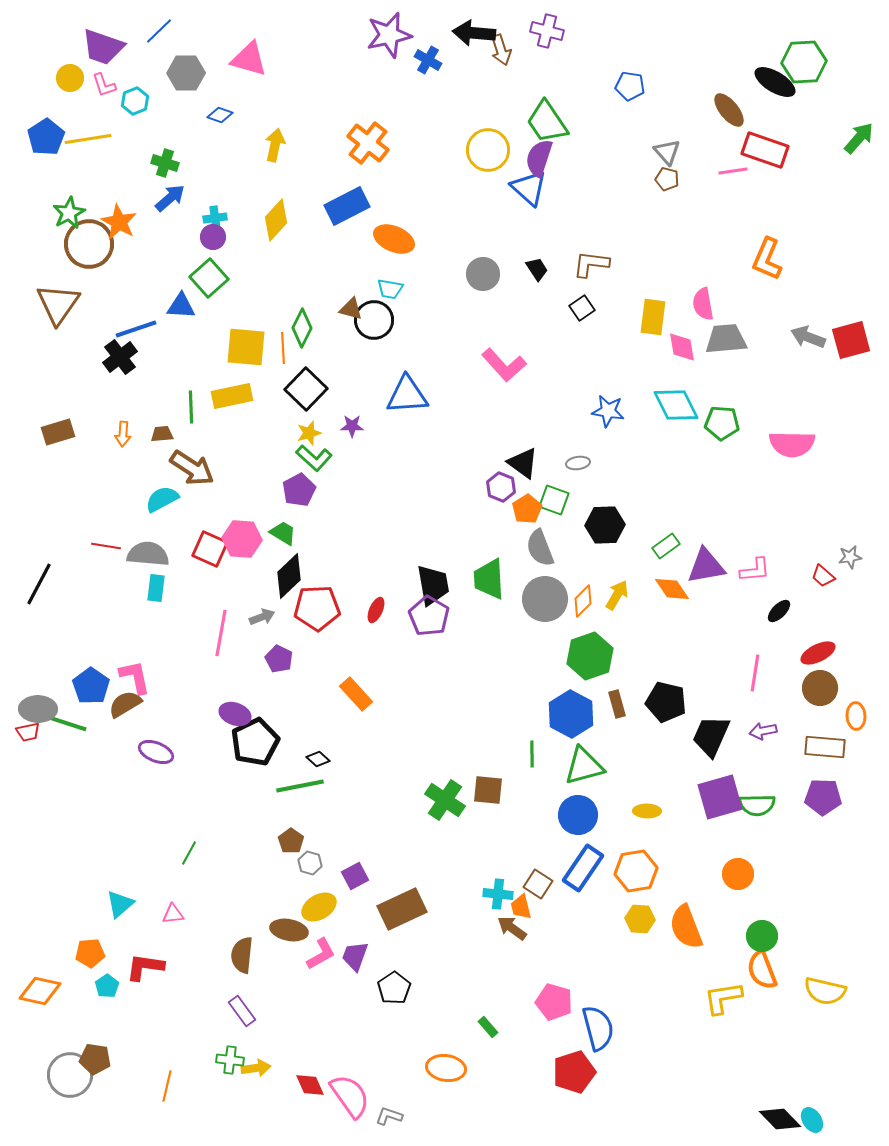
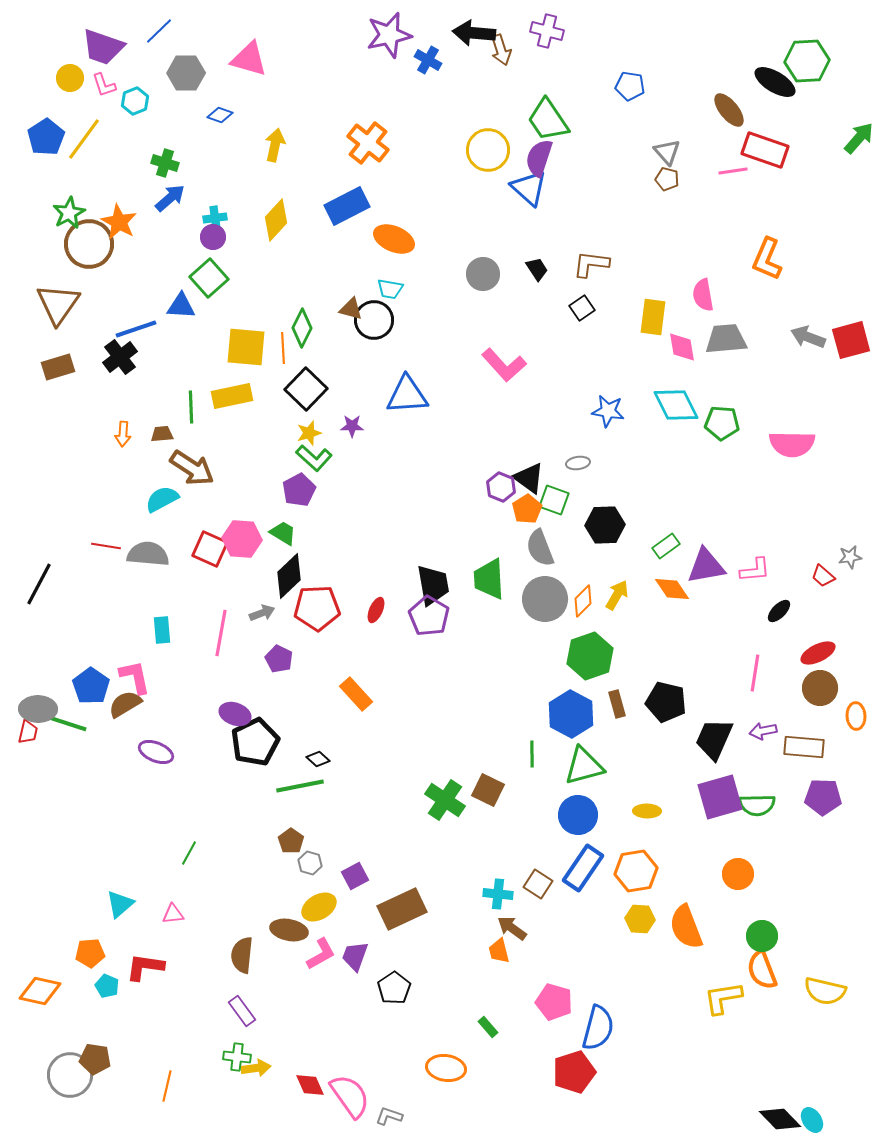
green hexagon at (804, 62): moved 3 px right, 1 px up
green trapezoid at (547, 122): moved 1 px right, 2 px up
yellow line at (88, 139): moved 4 px left; rotated 45 degrees counterclockwise
pink semicircle at (703, 304): moved 9 px up
brown rectangle at (58, 432): moved 65 px up
black triangle at (523, 463): moved 6 px right, 15 px down
cyan rectangle at (156, 588): moved 6 px right, 42 px down; rotated 12 degrees counterclockwise
gray arrow at (262, 617): moved 4 px up
red trapezoid at (28, 732): rotated 65 degrees counterclockwise
black trapezoid at (711, 736): moved 3 px right, 3 px down
brown rectangle at (825, 747): moved 21 px left
brown square at (488, 790): rotated 20 degrees clockwise
orange trapezoid at (521, 907): moved 22 px left, 44 px down
cyan pentagon at (107, 986): rotated 15 degrees counterclockwise
blue semicircle at (598, 1028): rotated 30 degrees clockwise
green cross at (230, 1060): moved 7 px right, 3 px up
